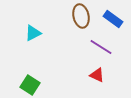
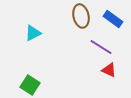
red triangle: moved 12 px right, 5 px up
